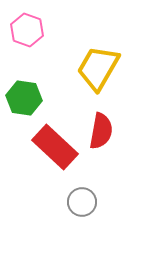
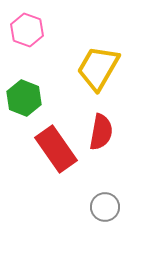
green hexagon: rotated 12 degrees clockwise
red semicircle: moved 1 px down
red rectangle: moved 1 px right, 2 px down; rotated 12 degrees clockwise
gray circle: moved 23 px right, 5 px down
